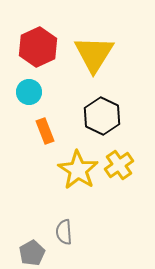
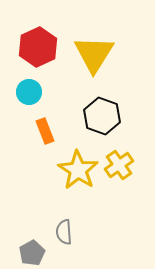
black hexagon: rotated 6 degrees counterclockwise
